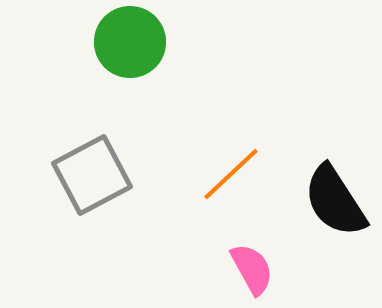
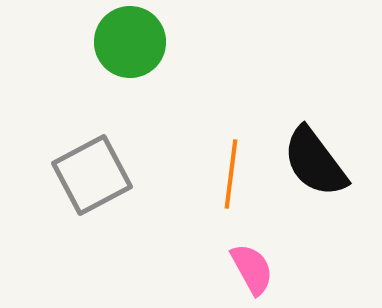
orange line: rotated 40 degrees counterclockwise
black semicircle: moved 20 px left, 39 px up; rotated 4 degrees counterclockwise
